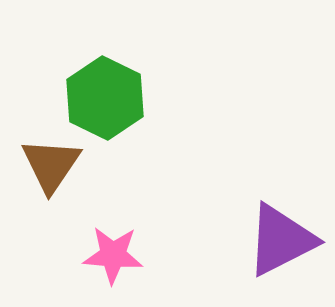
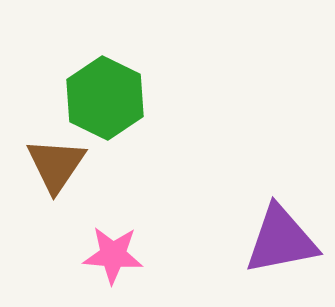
brown triangle: moved 5 px right
purple triangle: rotated 16 degrees clockwise
